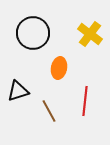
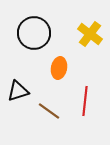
black circle: moved 1 px right
brown line: rotated 25 degrees counterclockwise
